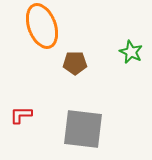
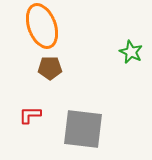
brown pentagon: moved 25 px left, 5 px down
red L-shape: moved 9 px right
